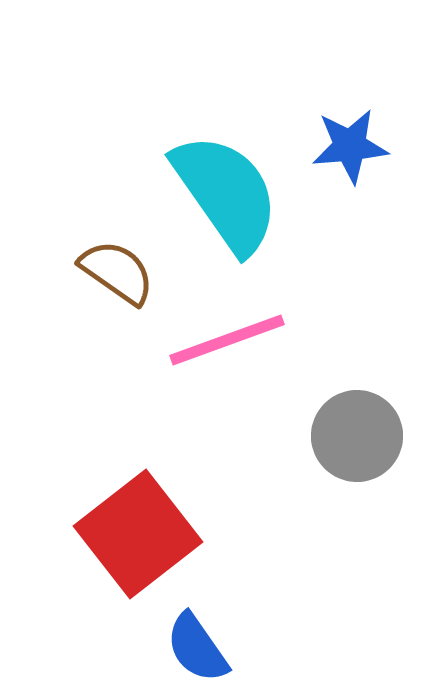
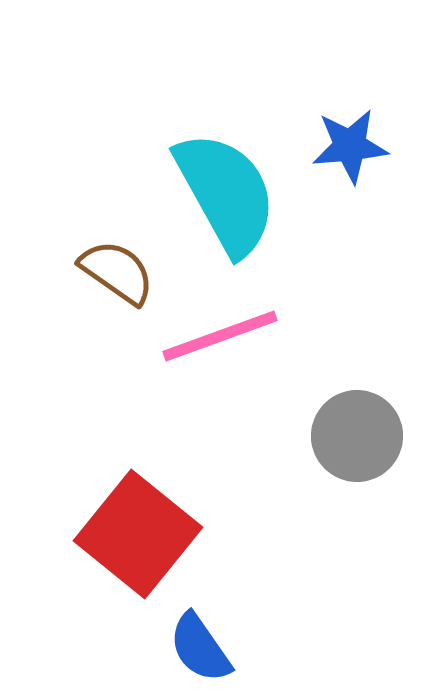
cyan semicircle: rotated 6 degrees clockwise
pink line: moved 7 px left, 4 px up
red square: rotated 13 degrees counterclockwise
blue semicircle: moved 3 px right
